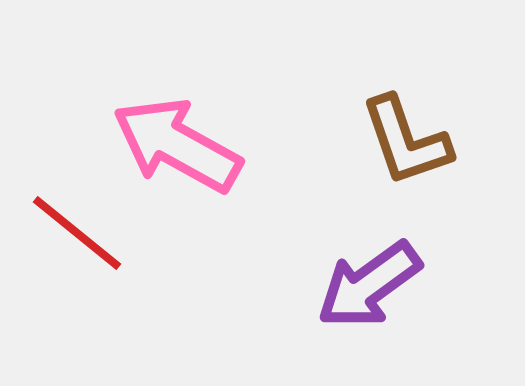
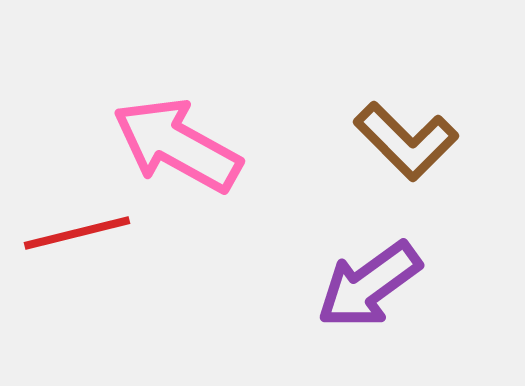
brown L-shape: rotated 26 degrees counterclockwise
red line: rotated 53 degrees counterclockwise
